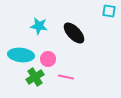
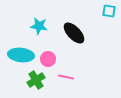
green cross: moved 1 px right, 3 px down
